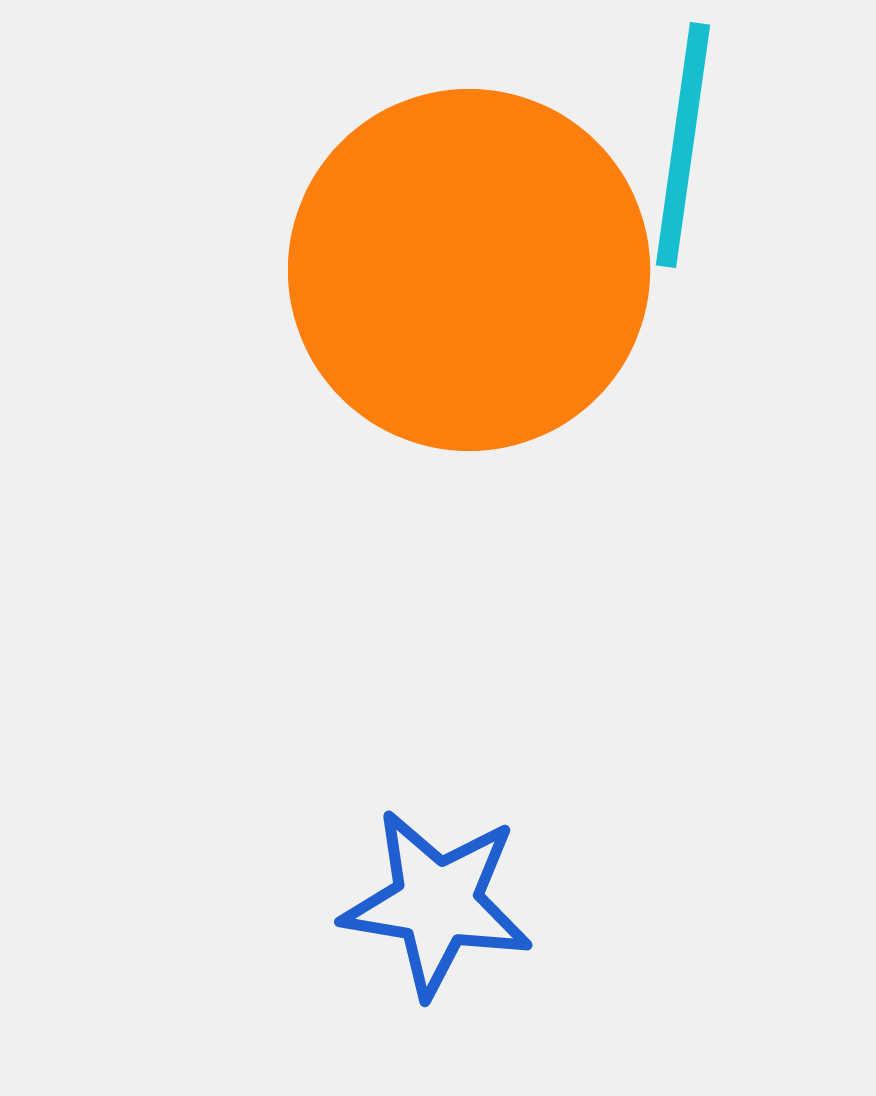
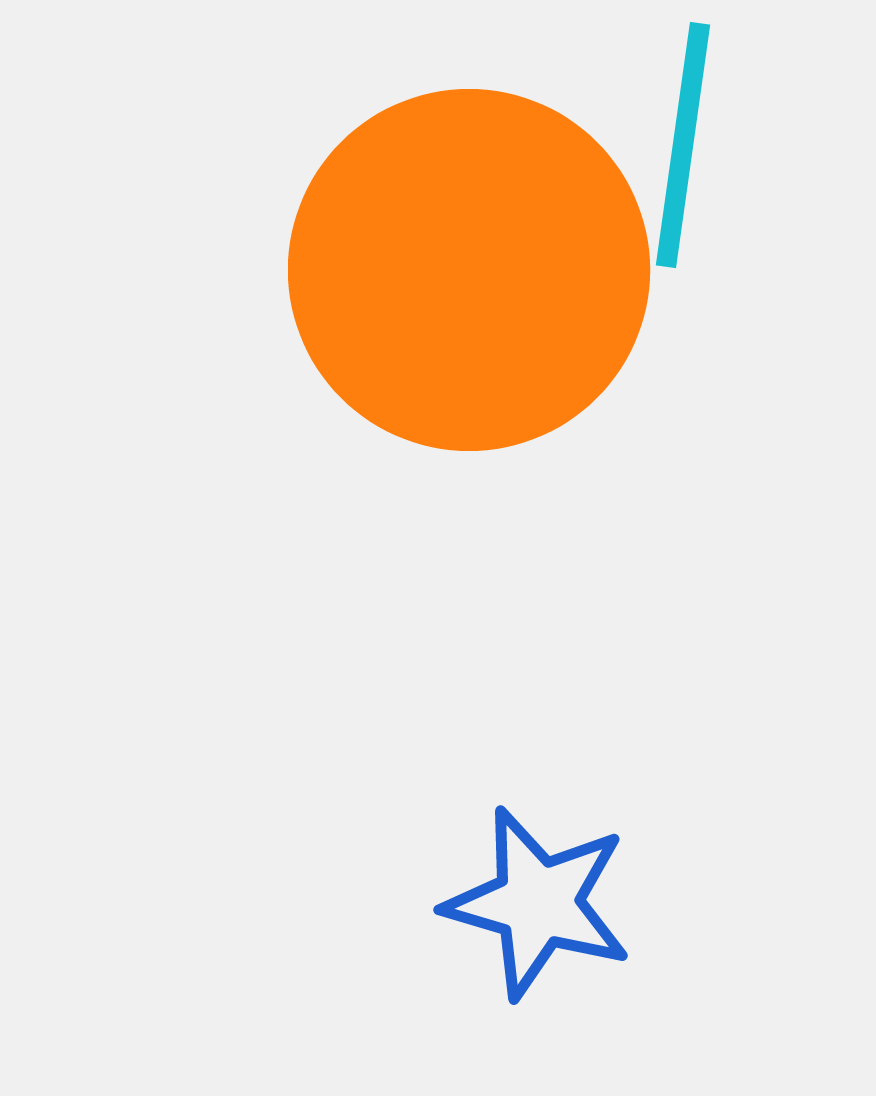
blue star: moved 101 px right; rotated 7 degrees clockwise
